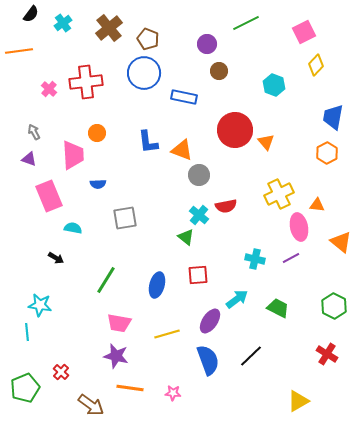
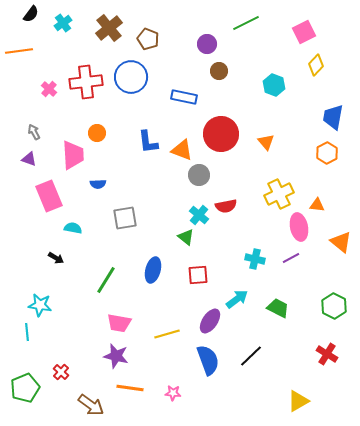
blue circle at (144, 73): moved 13 px left, 4 px down
red circle at (235, 130): moved 14 px left, 4 px down
blue ellipse at (157, 285): moved 4 px left, 15 px up
